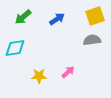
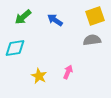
blue arrow: moved 2 px left, 1 px down; rotated 112 degrees counterclockwise
pink arrow: rotated 24 degrees counterclockwise
yellow star: rotated 28 degrees clockwise
